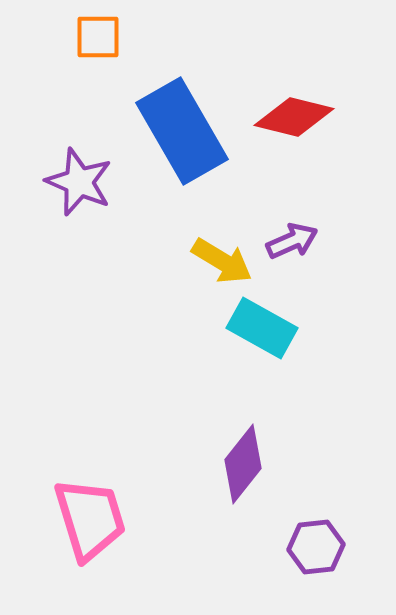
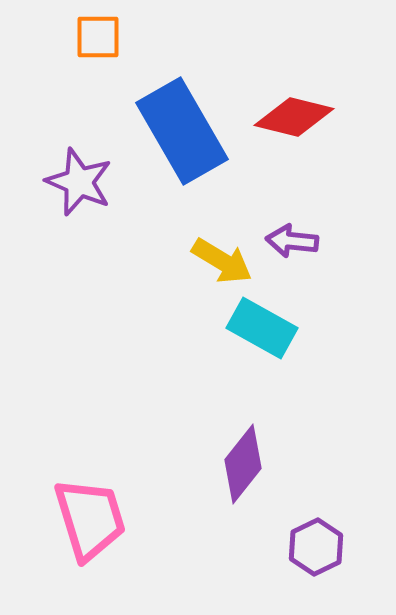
purple arrow: rotated 150 degrees counterclockwise
purple hexagon: rotated 20 degrees counterclockwise
